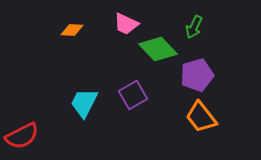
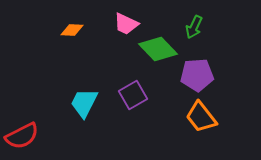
purple pentagon: rotated 12 degrees clockwise
